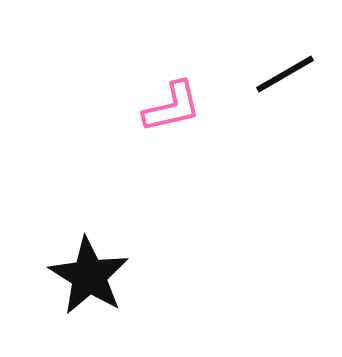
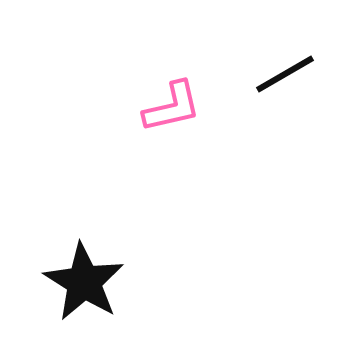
black star: moved 5 px left, 6 px down
